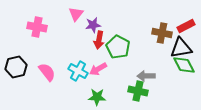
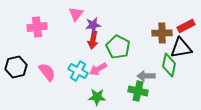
pink cross: rotated 18 degrees counterclockwise
brown cross: rotated 12 degrees counterclockwise
red arrow: moved 6 px left
green diamond: moved 15 px left; rotated 40 degrees clockwise
